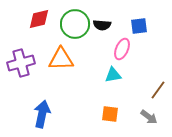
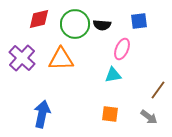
blue square: moved 5 px up
purple cross: moved 1 px right, 5 px up; rotated 32 degrees counterclockwise
